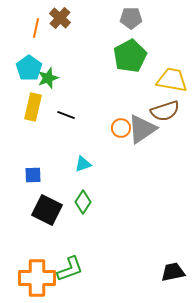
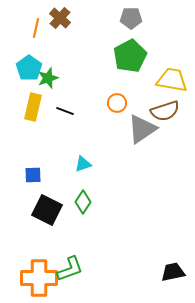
black line: moved 1 px left, 4 px up
orange circle: moved 4 px left, 25 px up
orange cross: moved 2 px right
